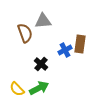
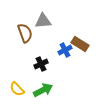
brown rectangle: rotated 66 degrees counterclockwise
black cross: rotated 24 degrees clockwise
green arrow: moved 4 px right, 2 px down
